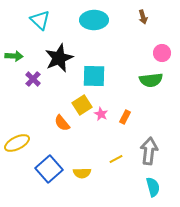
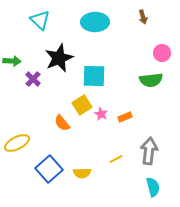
cyan ellipse: moved 1 px right, 2 px down
green arrow: moved 2 px left, 5 px down
orange rectangle: rotated 40 degrees clockwise
